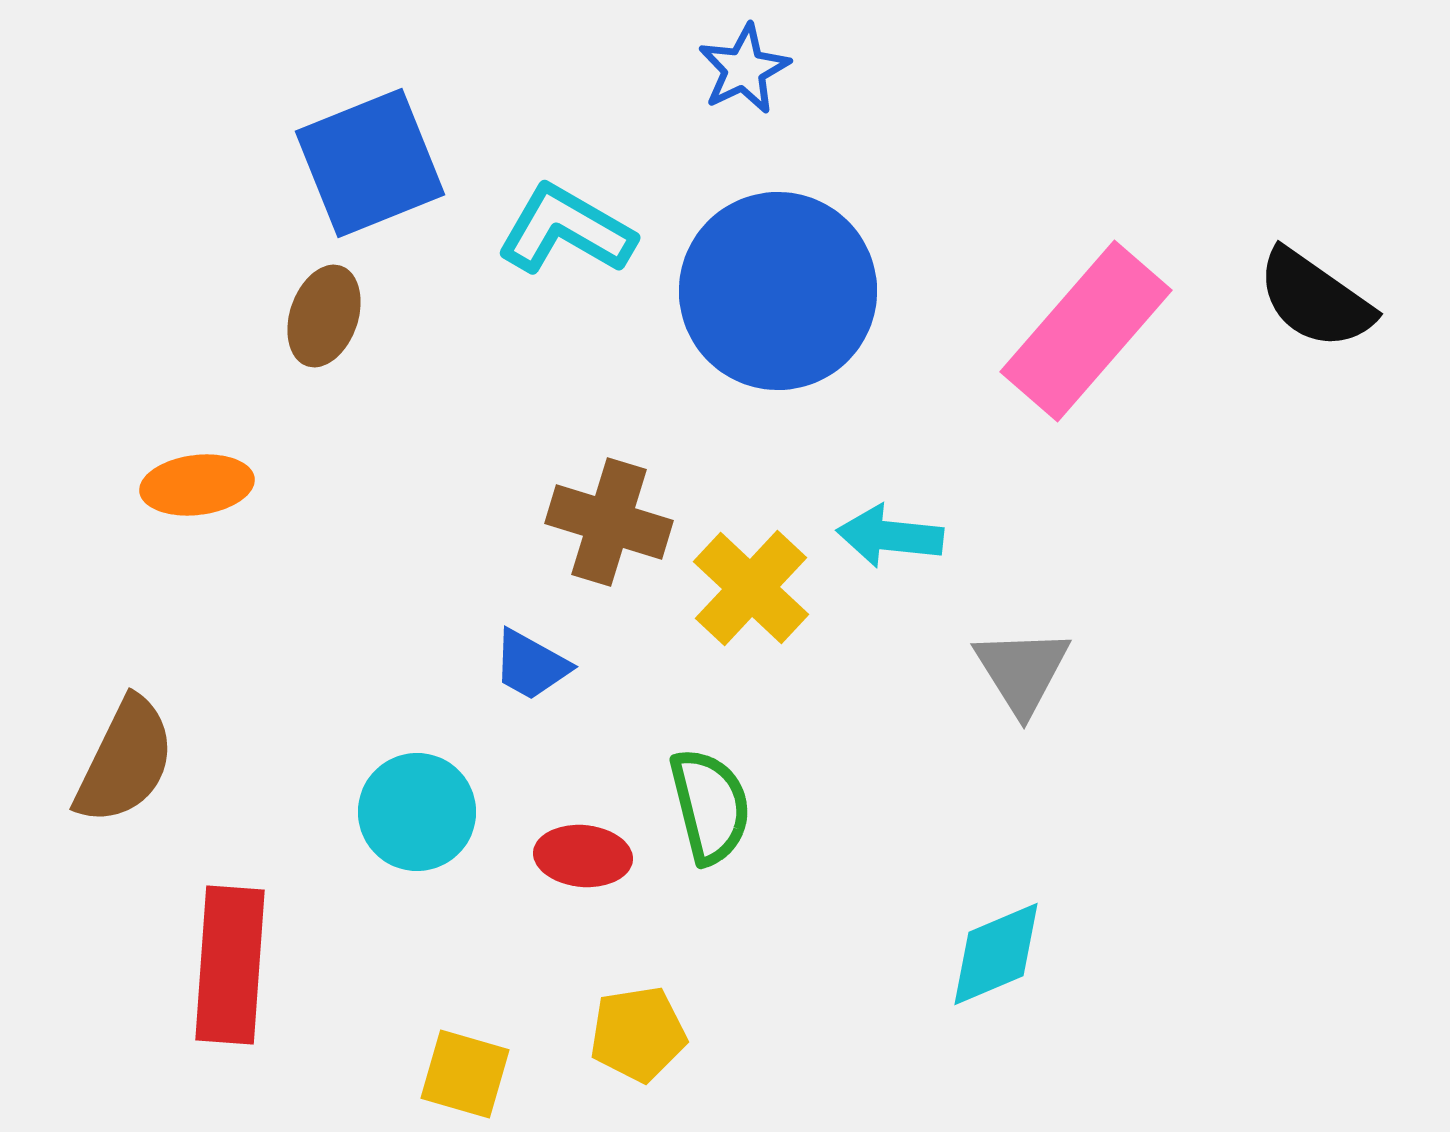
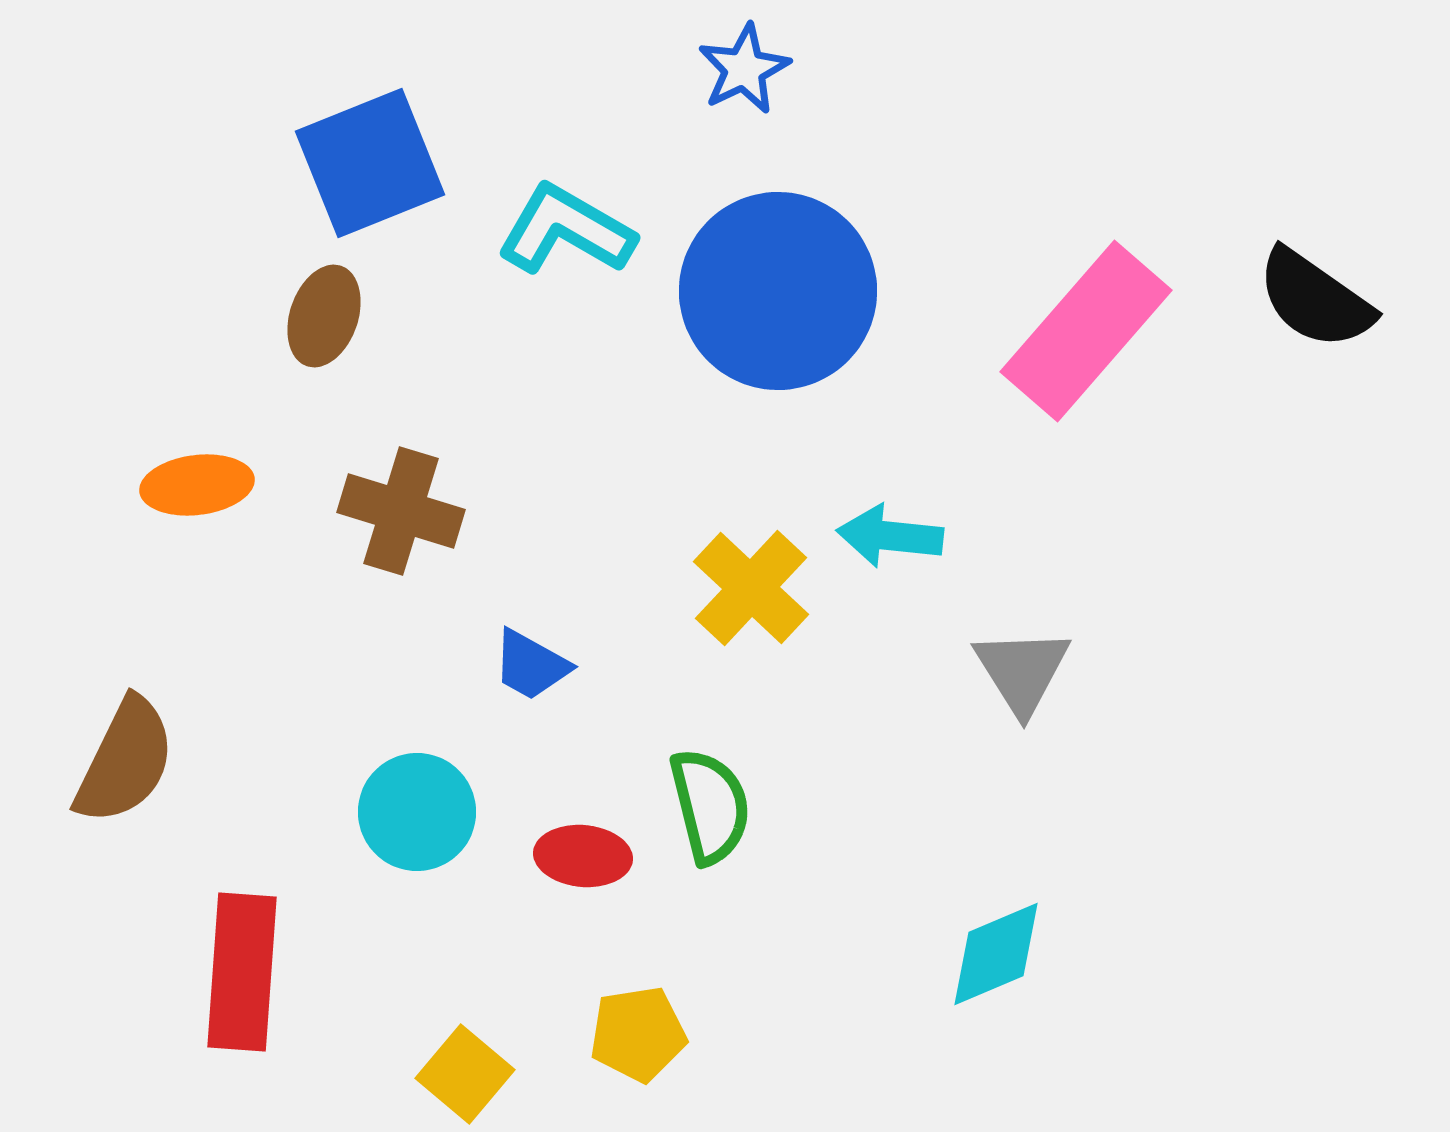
brown cross: moved 208 px left, 11 px up
red rectangle: moved 12 px right, 7 px down
yellow square: rotated 24 degrees clockwise
